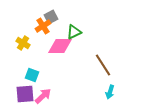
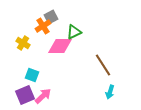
purple square: moved 1 px down; rotated 18 degrees counterclockwise
